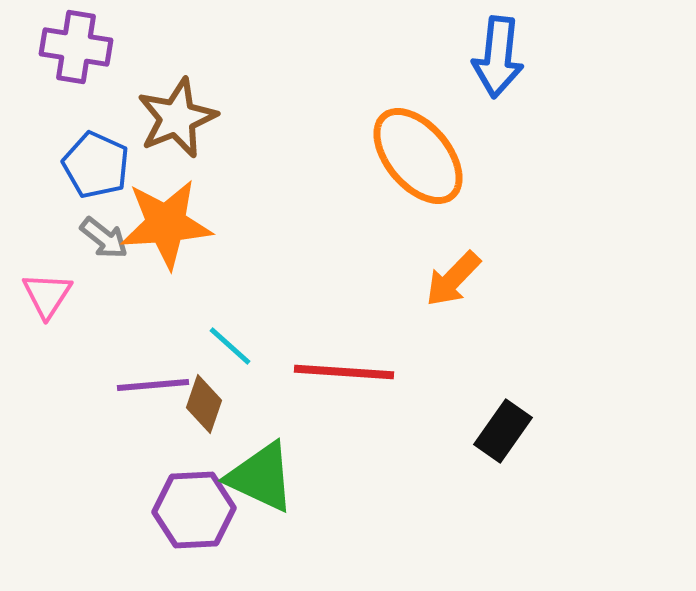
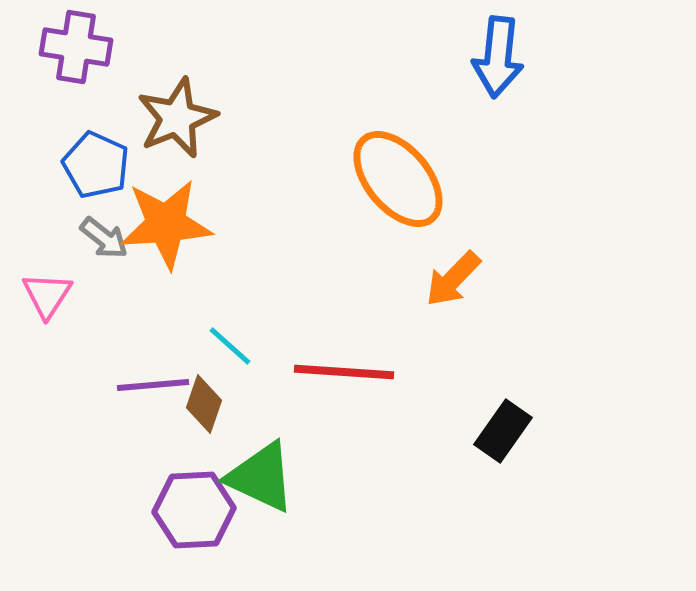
orange ellipse: moved 20 px left, 23 px down
